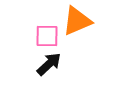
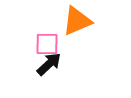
pink square: moved 8 px down
